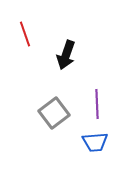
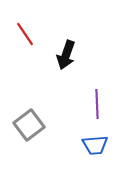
red line: rotated 15 degrees counterclockwise
gray square: moved 25 px left, 12 px down
blue trapezoid: moved 3 px down
